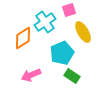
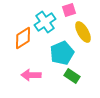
pink arrow: rotated 24 degrees clockwise
